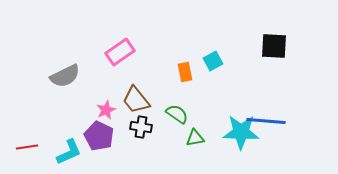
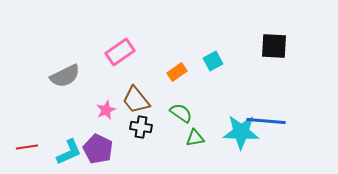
orange rectangle: moved 8 px left; rotated 66 degrees clockwise
green semicircle: moved 4 px right, 1 px up
purple pentagon: moved 1 px left, 13 px down
